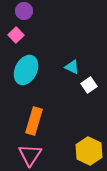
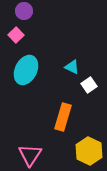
orange rectangle: moved 29 px right, 4 px up
